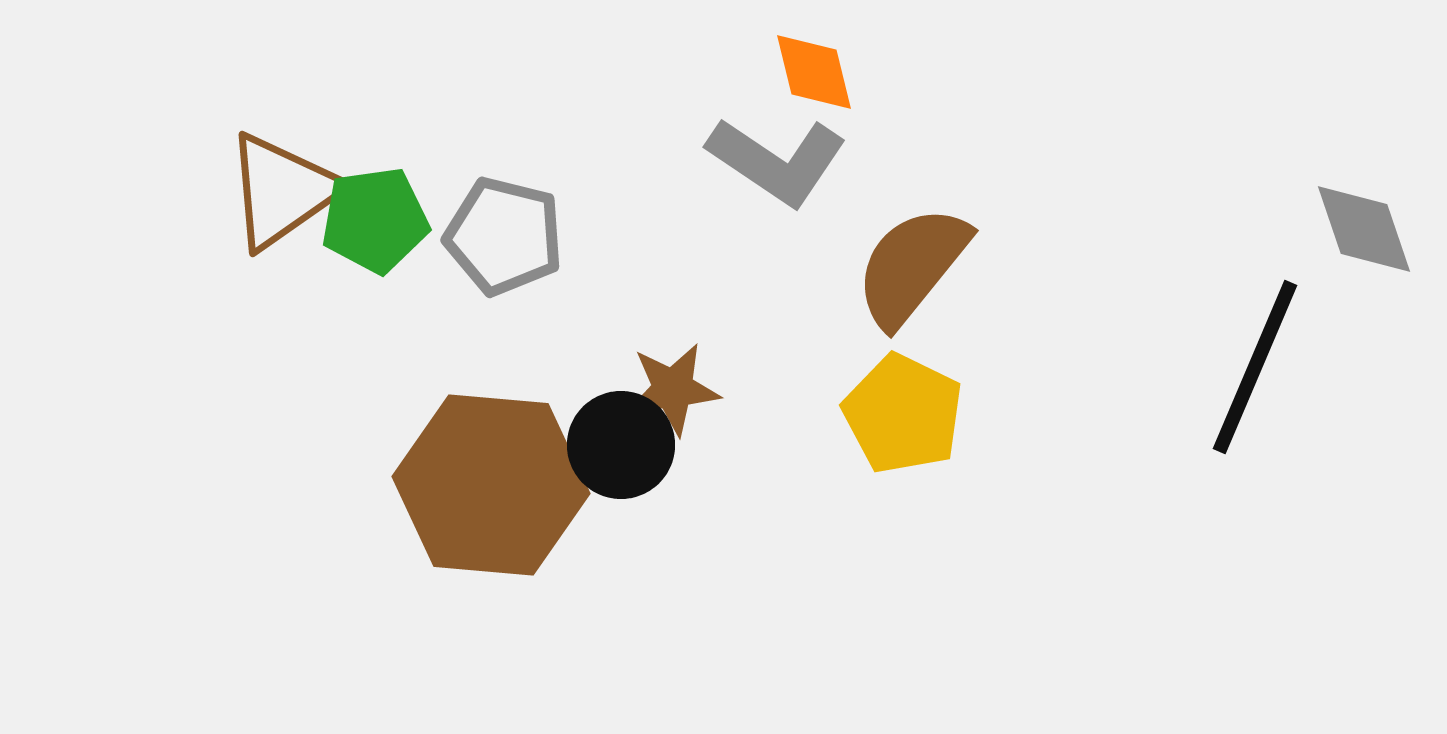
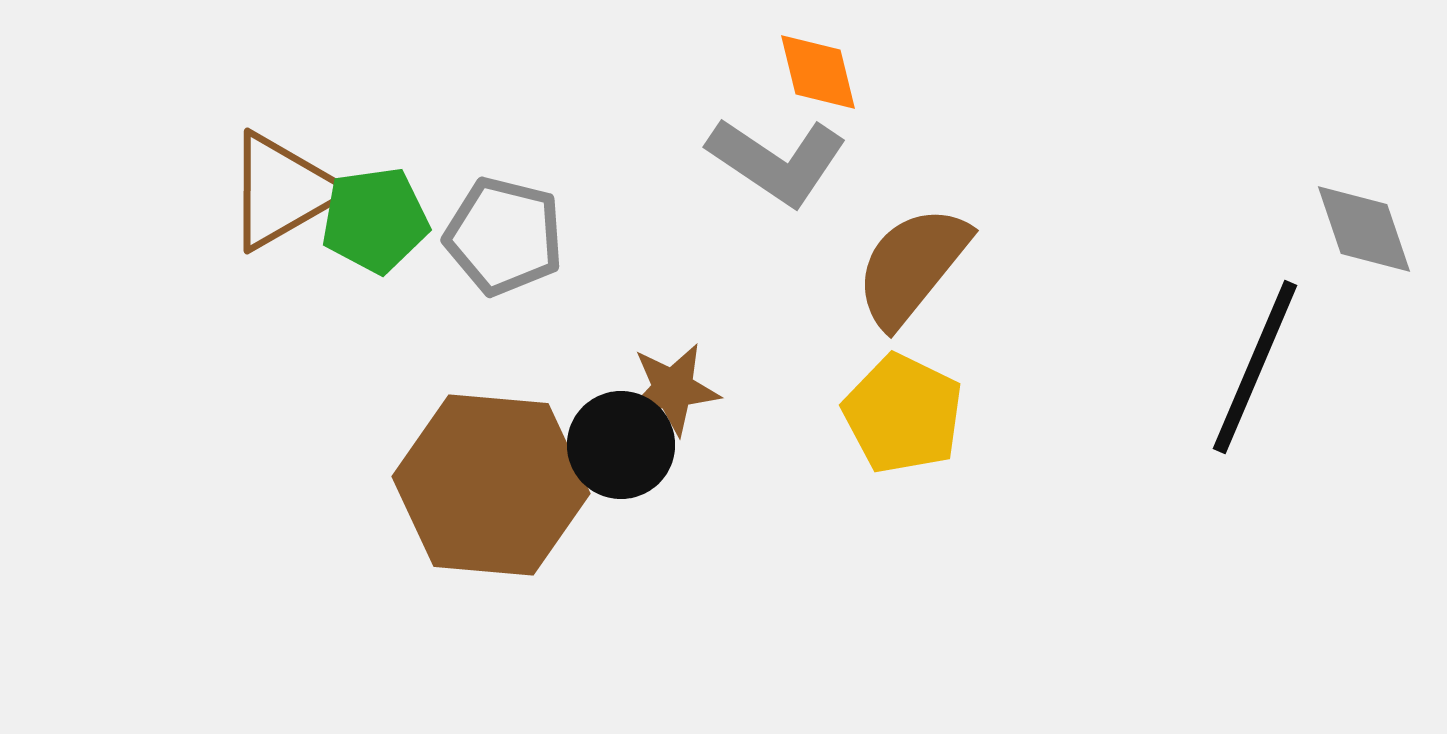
orange diamond: moved 4 px right
brown triangle: rotated 5 degrees clockwise
